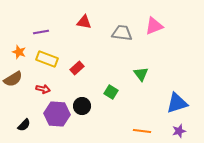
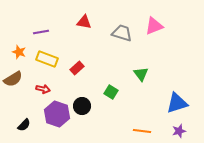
gray trapezoid: rotated 10 degrees clockwise
purple hexagon: rotated 15 degrees clockwise
